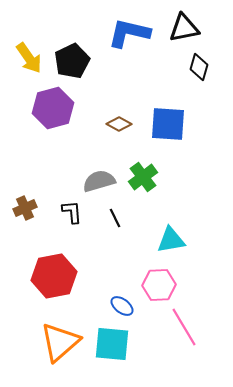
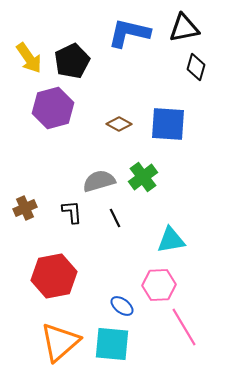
black diamond: moved 3 px left
